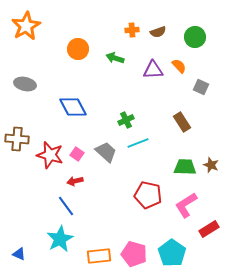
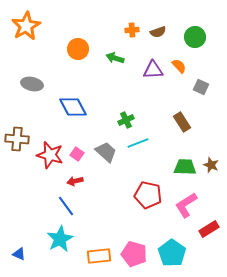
gray ellipse: moved 7 px right
